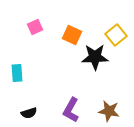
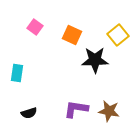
pink square: rotated 28 degrees counterclockwise
yellow square: moved 2 px right
black star: moved 3 px down
cyan rectangle: rotated 12 degrees clockwise
purple L-shape: moved 5 px right, 1 px up; rotated 70 degrees clockwise
